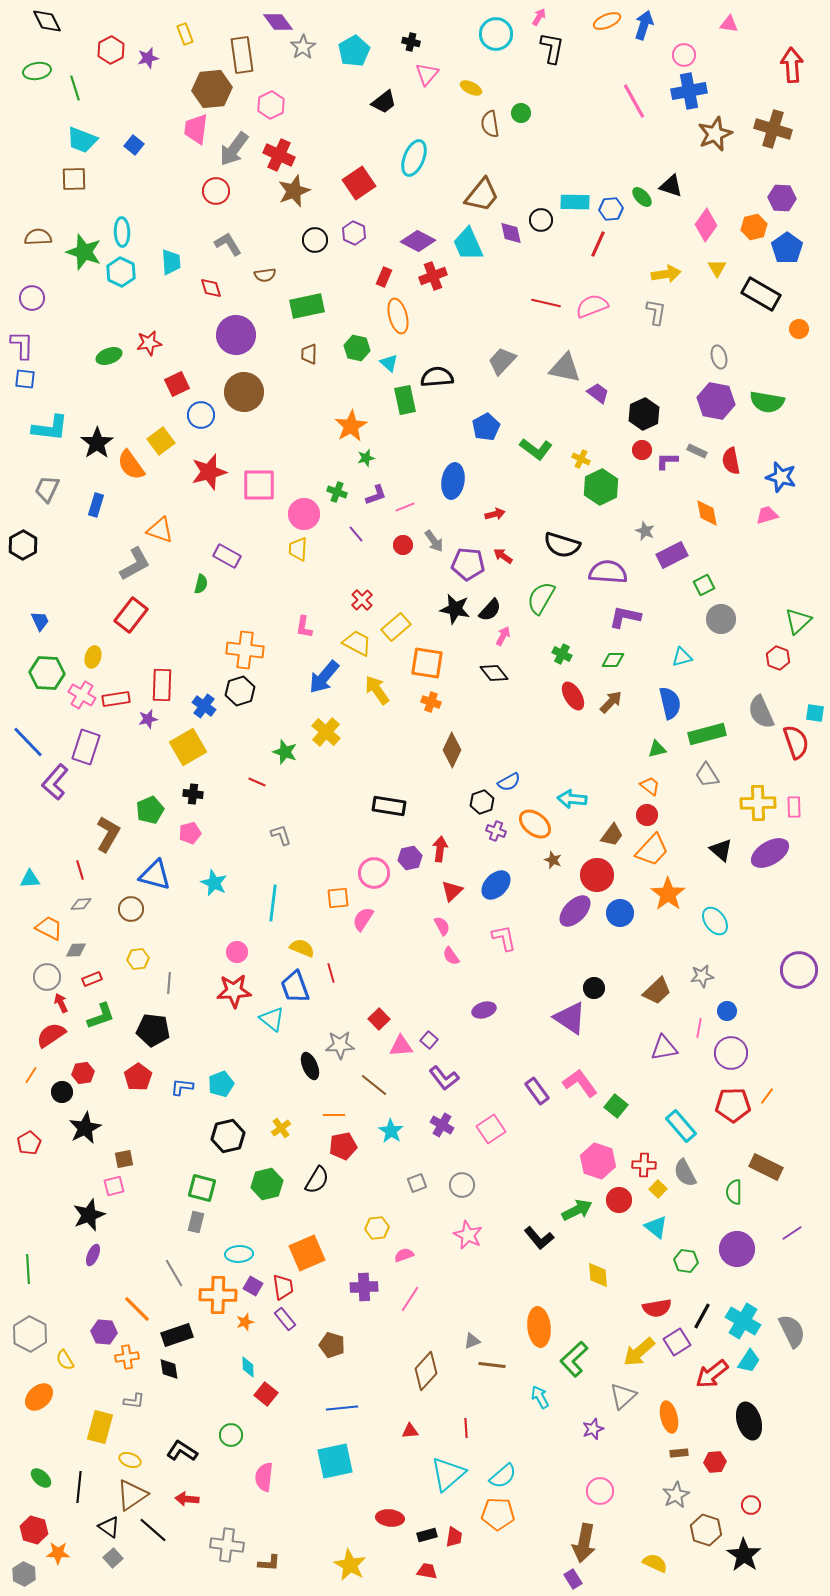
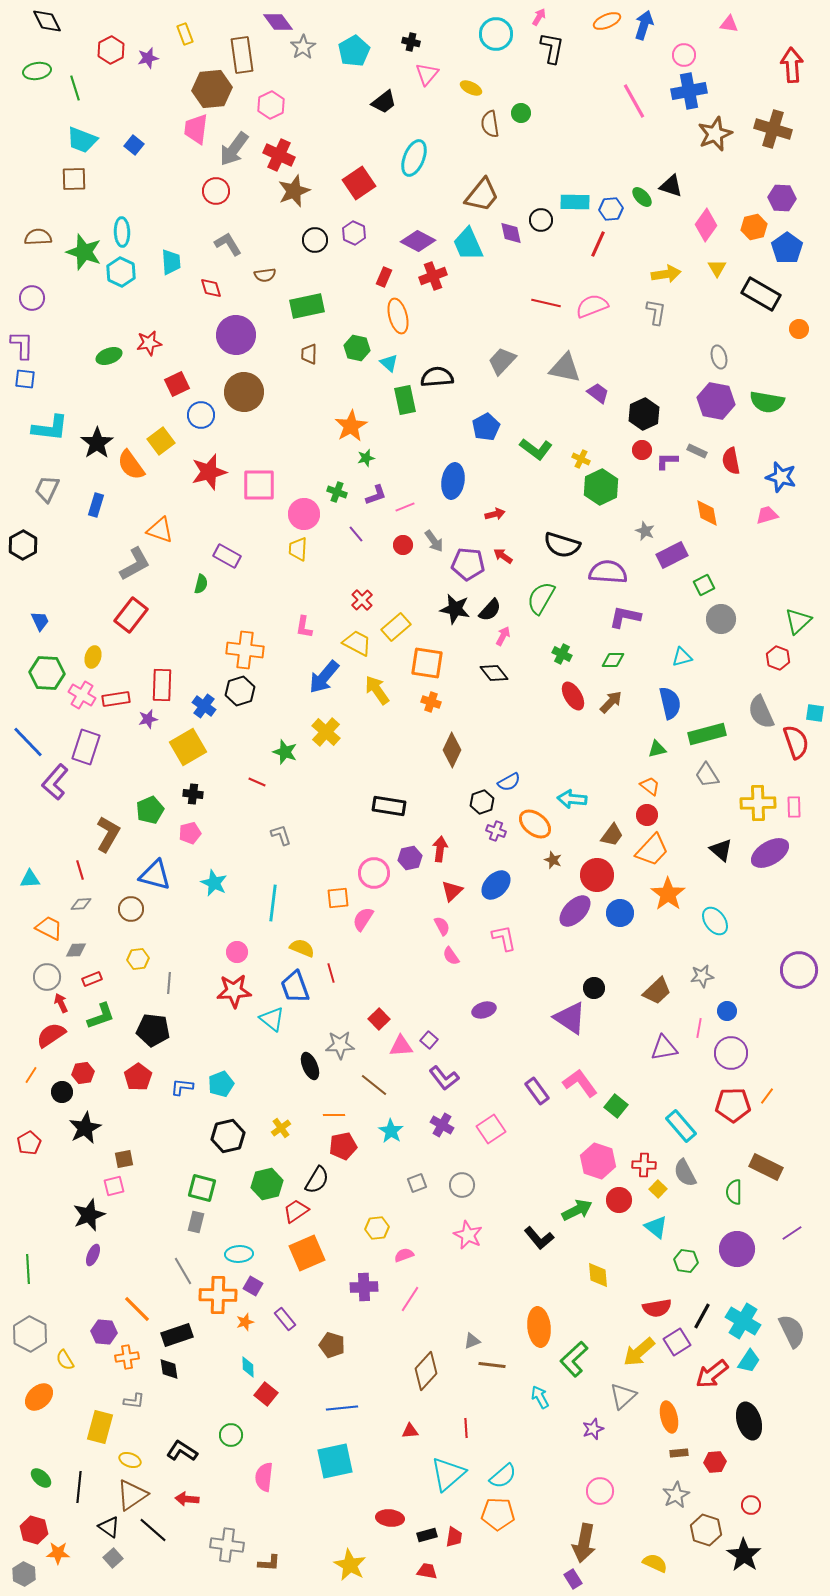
gray line at (174, 1273): moved 9 px right, 2 px up
red trapezoid at (283, 1287): moved 13 px right, 76 px up; rotated 116 degrees counterclockwise
